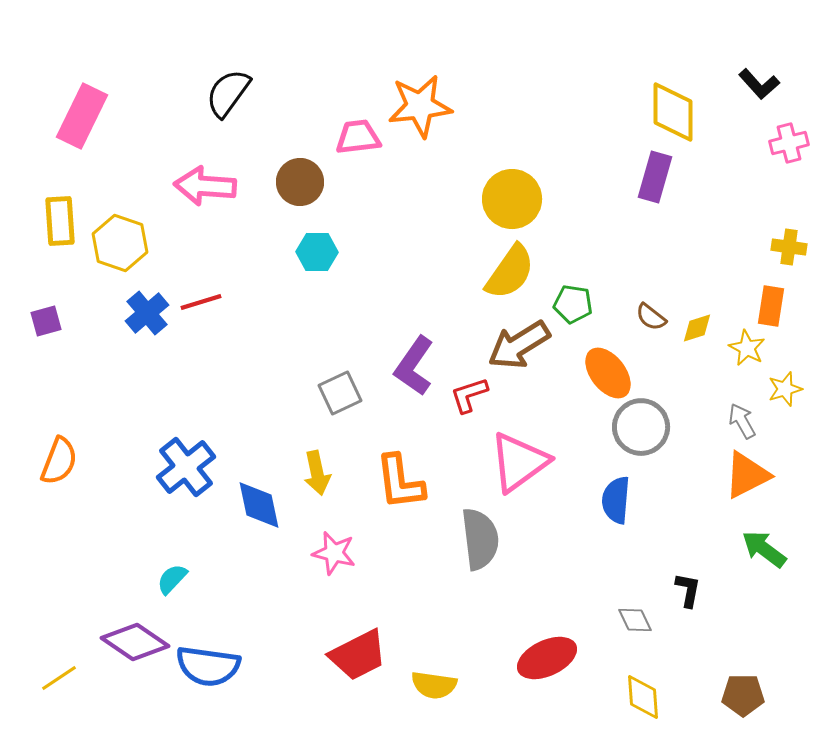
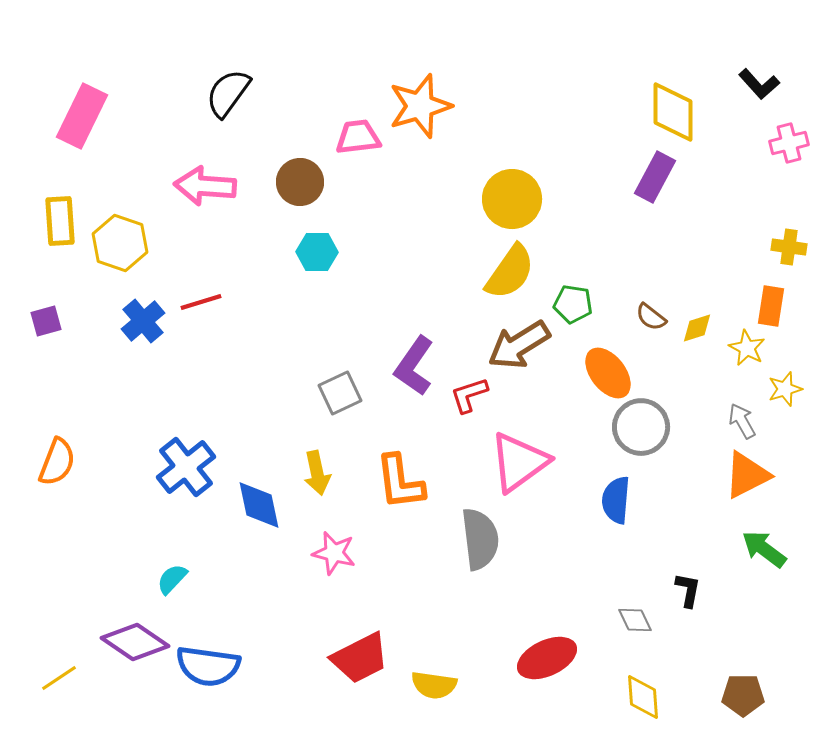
orange star at (420, 106): rotated 10 degrees counterclockwise
purple rectangle at (655, 177): rotated 12 degrees clockwise
blue cross at (147, 313): moved 4 px left, 8 px down
orange semicircle at (59, 461): moved 2 px left, 1 px down
red trapezoid at (358, 655): moved 2 px right, 3 px down
